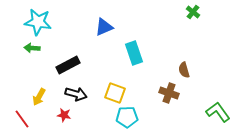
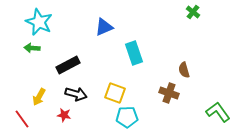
cyan star: moved 1 px right; rotated 16 degrees clockwise
